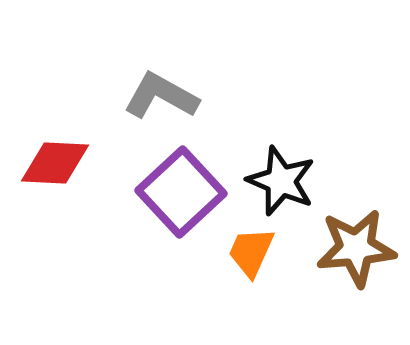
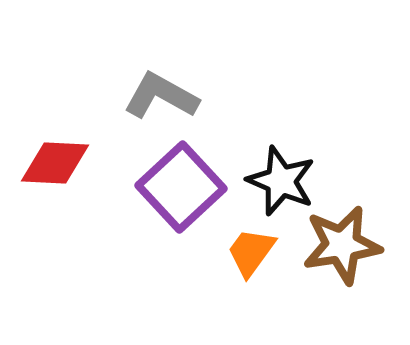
purple square: moved 5 px up
brown star: moved 14 px left, 3 px up; rotated 4 degrees counterclockwise
orange trapezoid: rotated 12 degrees clockwise
